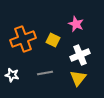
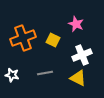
orange cross: moved 1 px up
white cross: moved 2 px right
yellow triangle: rotated 42 degrees counterclockwise
